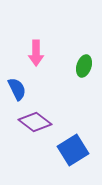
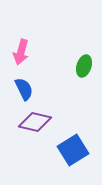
pink arrow: moved 15 px left, 1 px up; rotated 15 degrees clockwise
blue semicircle: moved 7 px right
purple diamond: rotated 24 degrees counterclockwise
